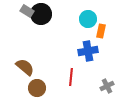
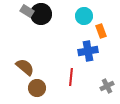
cyan circle: moved 4 px left, 3 px up
orange rectangle: rotated 32 degrees counterclockwise
